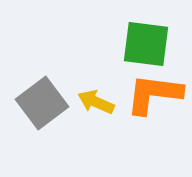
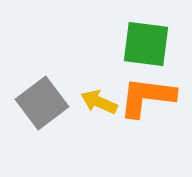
orange L-shape: moved 7 px left, 3 px down
yellow arrow: moved 3 px right
